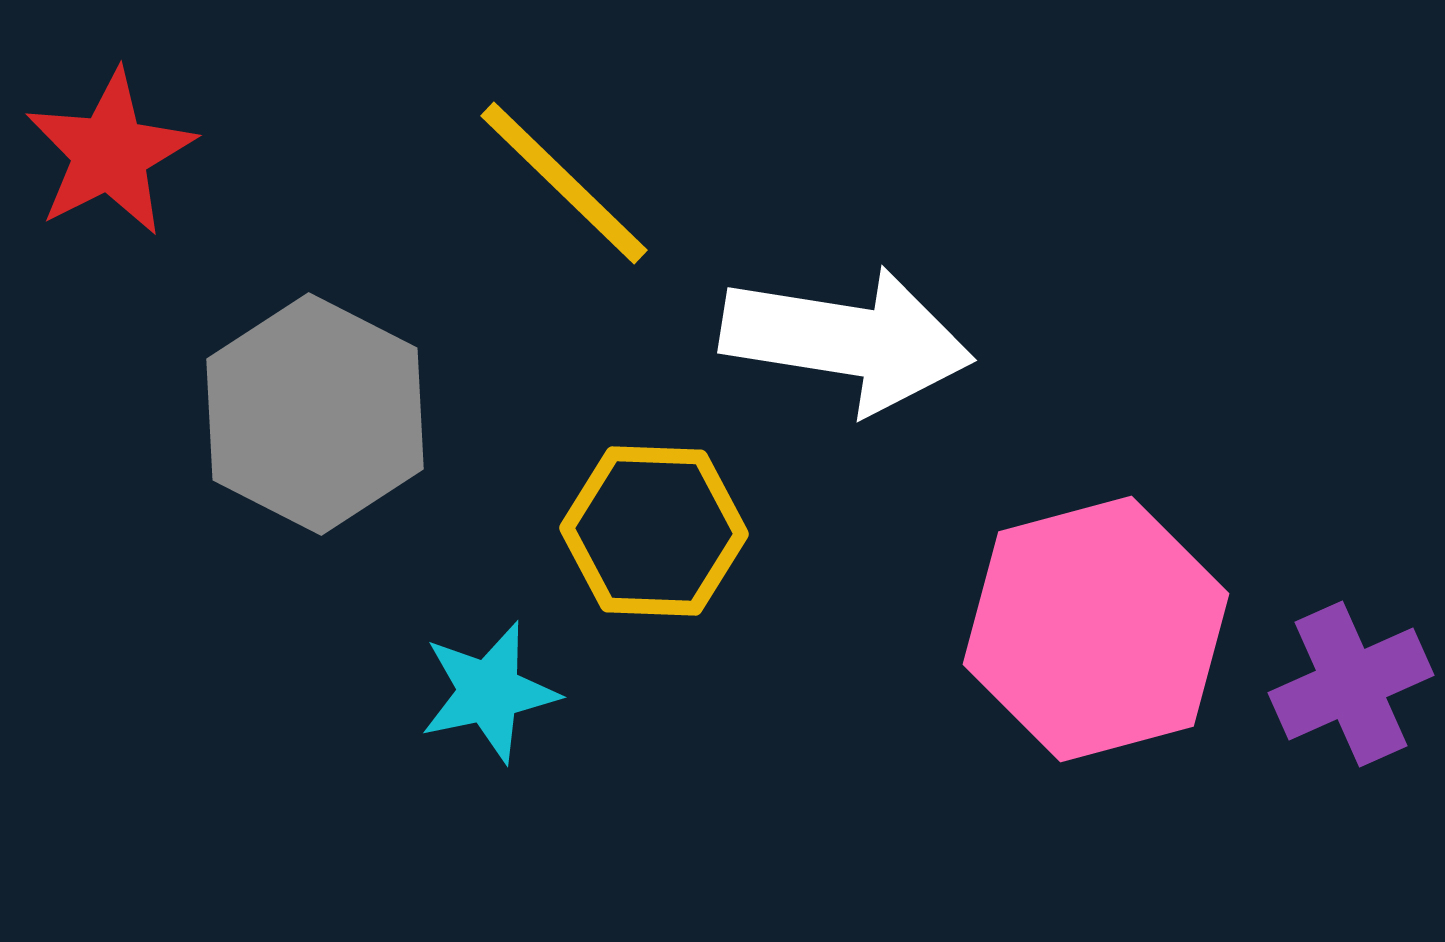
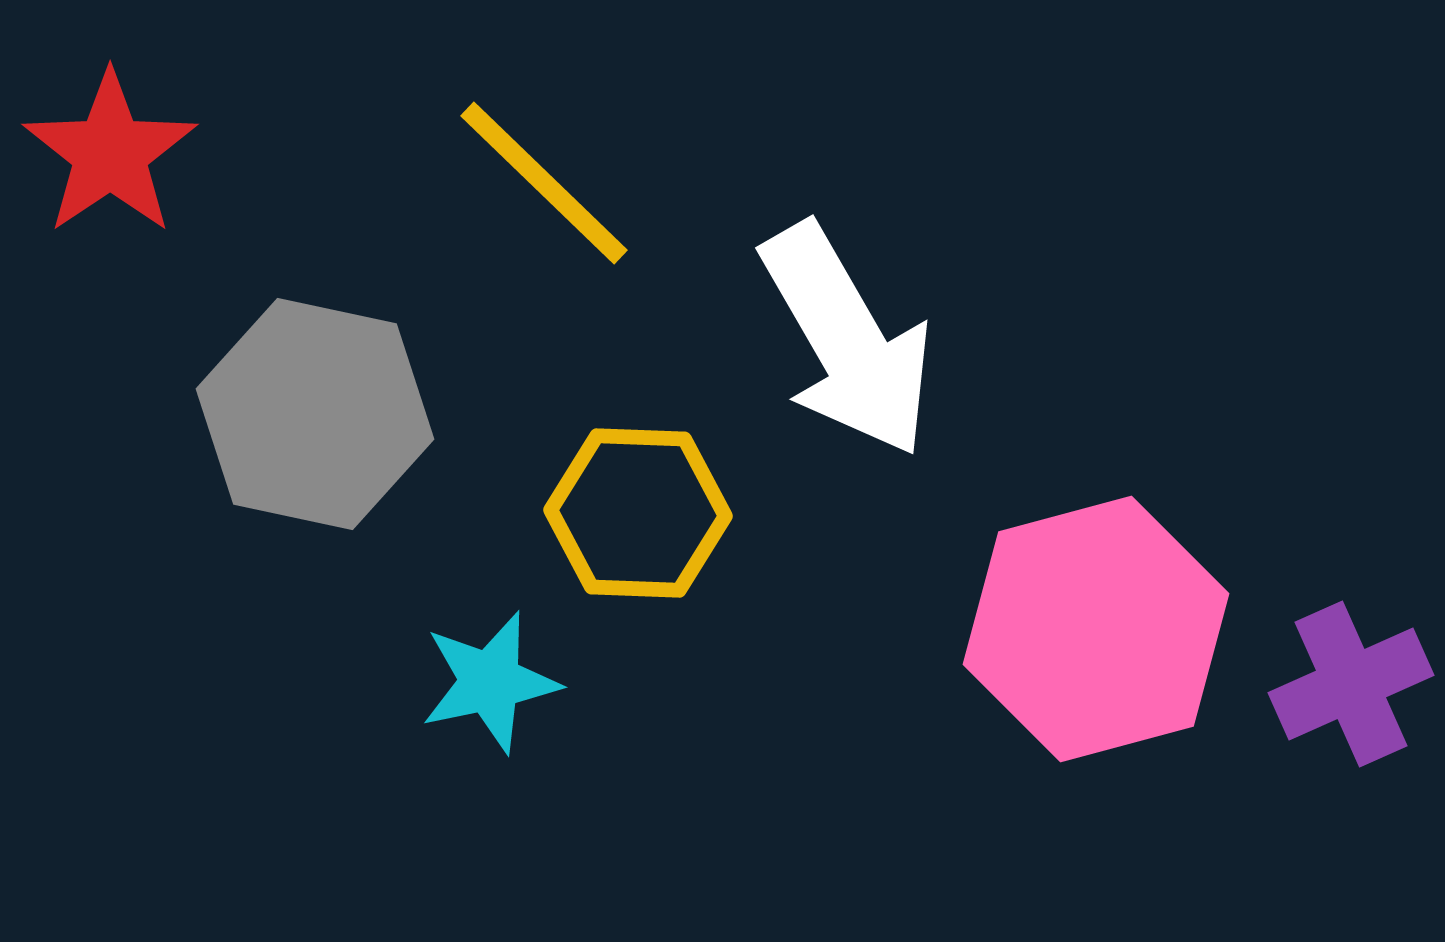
red star: rotated 7 degrees counterclockwise
yellow line: moved 20 px left
white arrow: rotated 51 degrees clockwise
gray hexagon: rotated 15 degrees counterclockwise
yellow hexagon: moved 16 px left, 18 px up
cyan star: moved 1 px right, 10 px up
